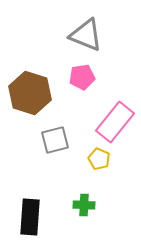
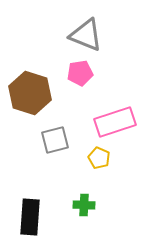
pink pentagon: moved 2 px left, 4 px up
pink rectangle: rotated 33 degrees clockwise
yellow pentagon: moved 1 px up
